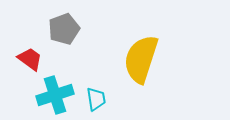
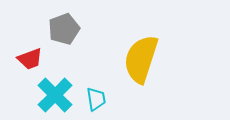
red trapezoid: rotated 124 degrees clockwise
cyan cross: rotated 27 degrees counterclockwise
